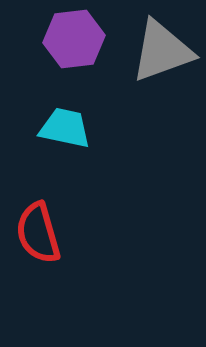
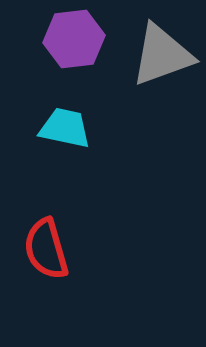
gray triangle: moved 4 px down
red semicircle: moved 8 px right, 16 px down
